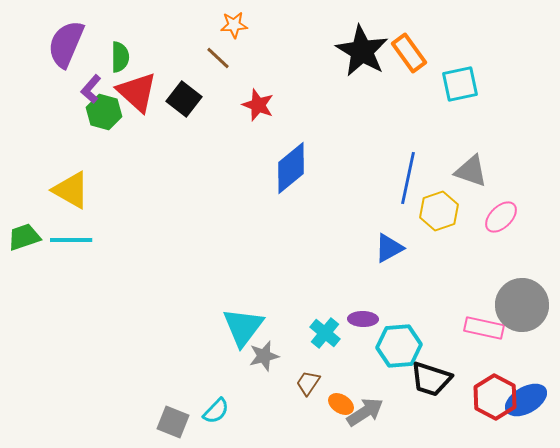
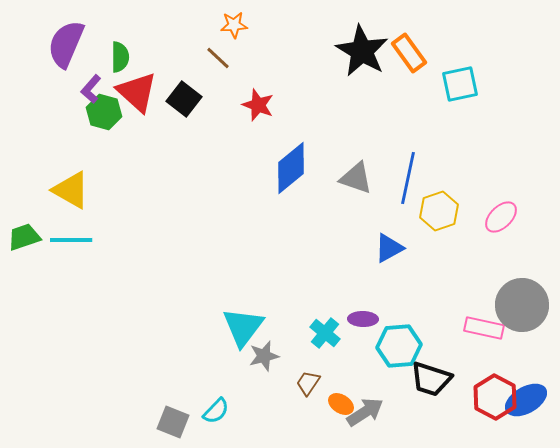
gray triangle: moved 115 px left, 7 px down
